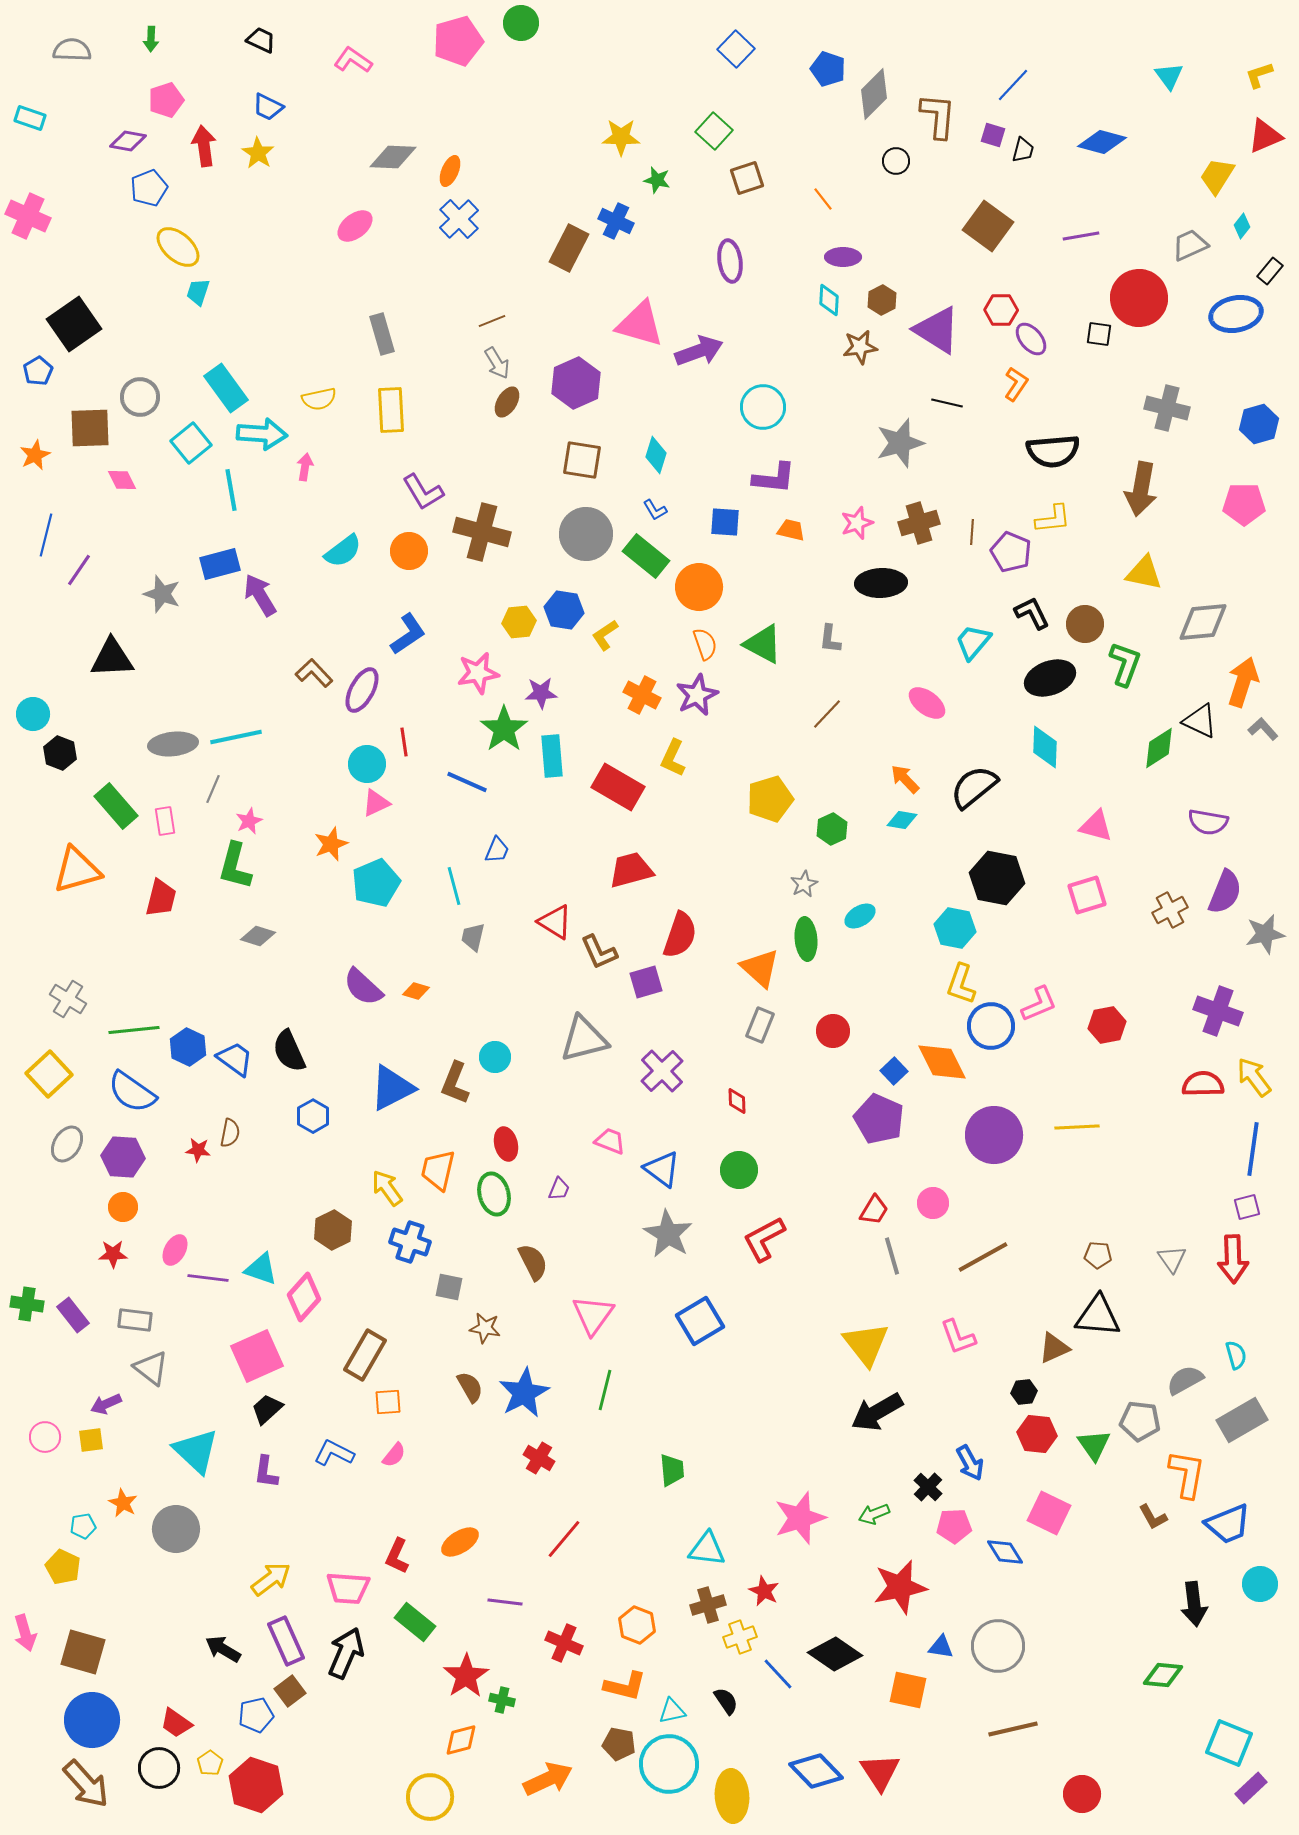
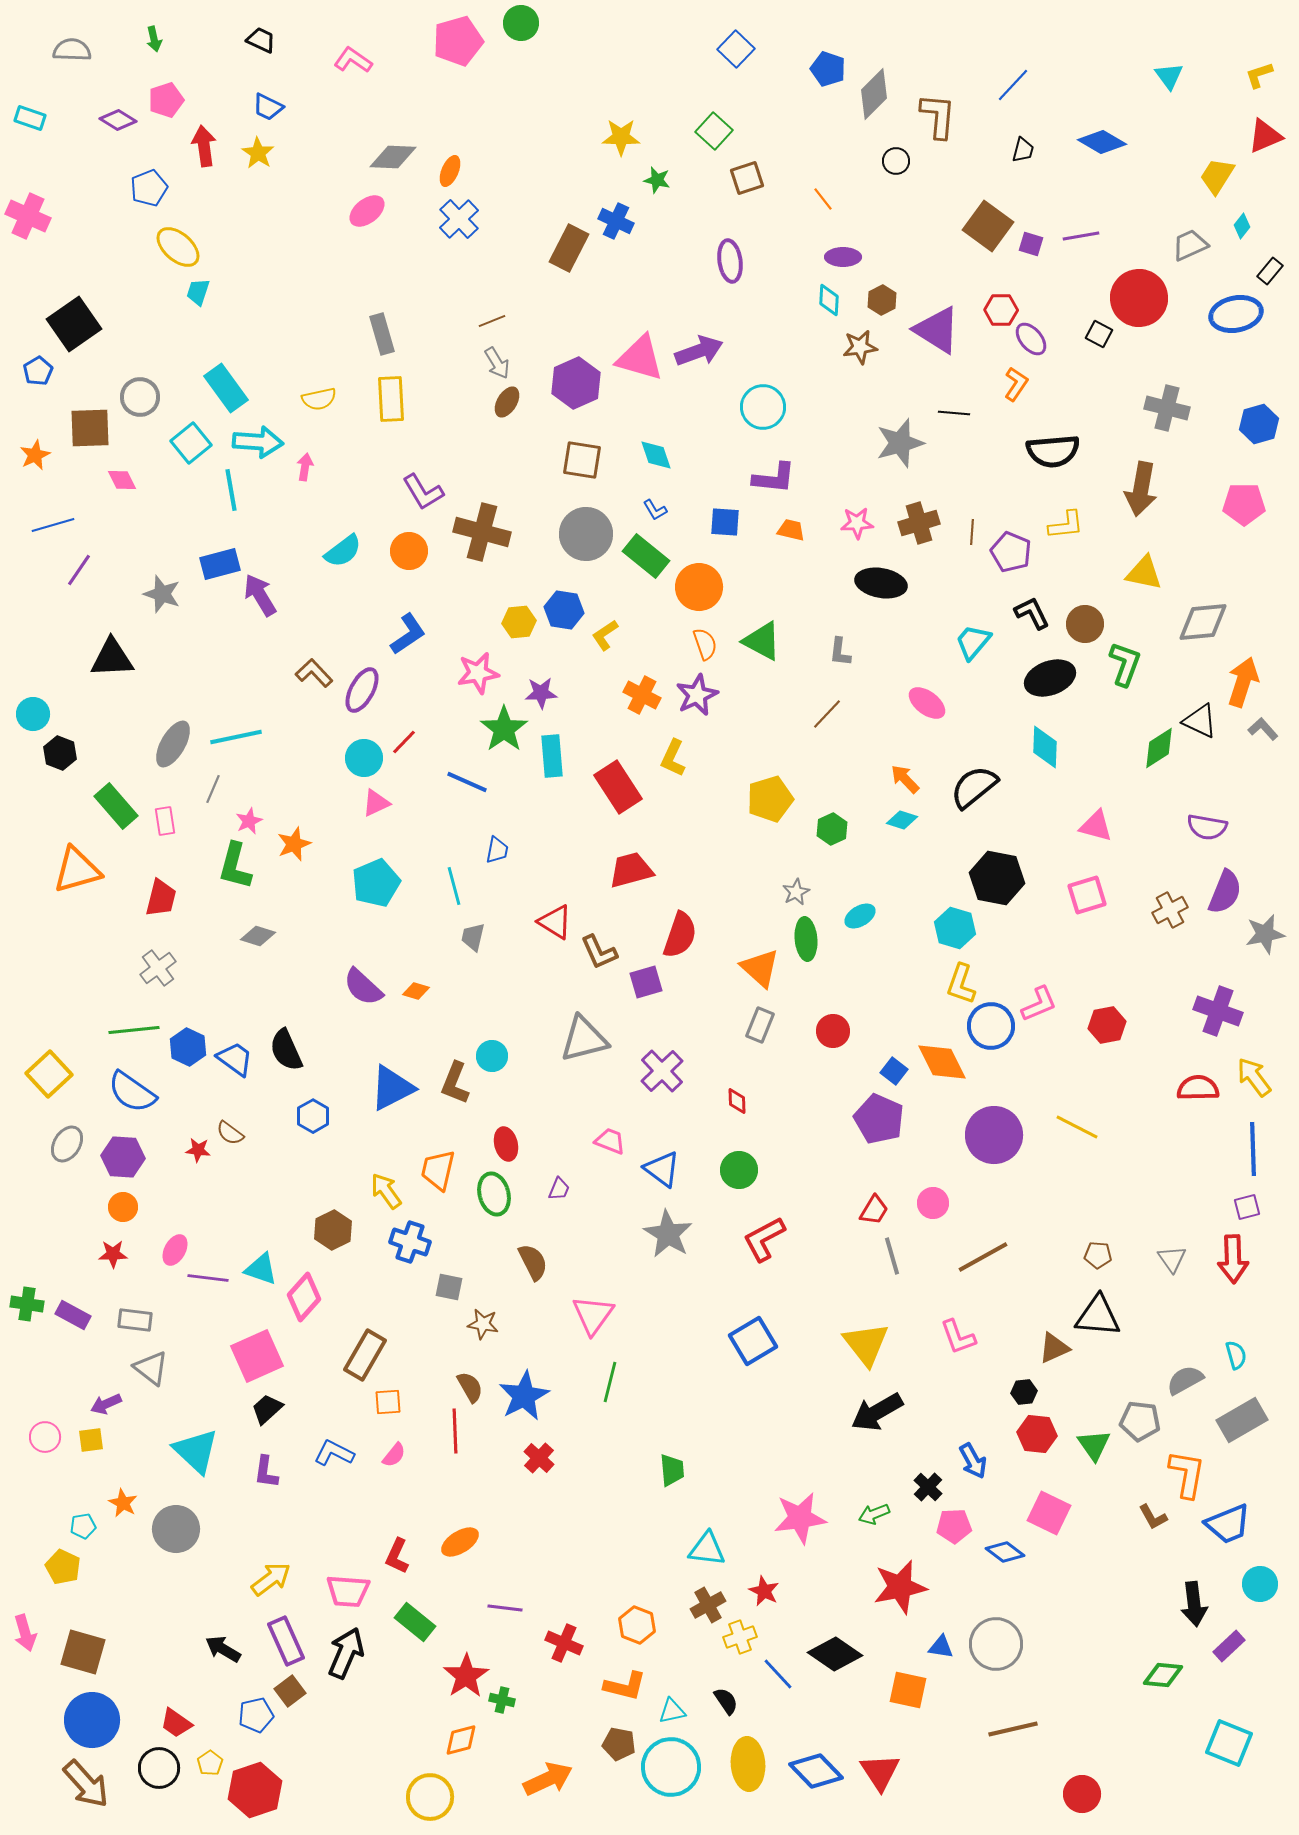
green arrow at (151, 39): moved 3 px right; rotated 15 degrees counterclockwise
purple square at (993, 135): moved 38 px right, 109 px down
purple diamond at (128, 141): moved 10 px left, 21 px up; rotated 21 degrees clockwise
blue diamond at (1102, 142): rotated 15 degrees clockwise
pink ellipse at (355, 226): moved 12 px right, 15 px up
pink triangle at (640, 324): moved 34 px down
black square at (1099, 334): rotated 20 degrees clockwise
black line at (947, 403): moved 7 px right, 10 px down; rotated 8 degrees counterclockwise
yellow rectangle at (391, 410): moved 11 px up
cyan arrow at (262, 434): moved 4 px left, 8 px down
cyan diamond at (656, 455): rotated 36 degrees counterclockwise
yellow L-shape at (1053, 519): moved 13 px right, 6 px down
pink star at (857, 523): rotated 16 degrees clockwise
blue line at (46, 535): moved 7 px right, 10 px up; rotated 60 degrees clockwise
black ellipse at (881, 583): rotated 12 degrees clockwise
gray L-shape at (830, 639): moved 10 px right, 13 px down
green triangle at (763, 644): moved 1 px left, 3 px up
red line at (404, 742): rotated 52 degrees clockwise
gray ellipse at (173, 744): rotated 54 degrees counterclockwise
cyan circle at (367, 764): moved 3 px left, 6 px up
red rectangle at (618, 787): rotated 27 degrees clockwise
cyan diamond at (902, 820): rotated 8 degrees clockwise
purple semicircle at (1208, 822): moved 1 px left, 5 px down
orange star at (331, 844): moved 37 px left
blue trapezoid at (497, 850): rotated 12 degrees counterclockwise
gray star at (804, 884): moved 8 px left, 8 px down
cyan hexagon at (955, 928): rotated 6 degrees clockwise
gray cross at (68, 999): moved 90 px right, 31 px up; rotated 21 degrees clockwise
black semicircle at (289, 1051): moved 3 px left, 1 px up
cyan circle at (495, 1057): moved 3 px left, 1 px up
blue square at (894, 1071): rotated 8 degrees counterclockwise
red semicircle at (1203, 1084): moved 5 px left, 4 px down
yellow line at (1077, 1127): rotated 30 degrees clockwise
brown semicircle at (230, 1133): rotated 116 degrees clockwise
blue line at (1253, 1149): rotated 10 degrees counterclockwise
yellow arrow at (387, 1188): moved 1 px left, 3 px down
purple rectangle at (73, 1315): rotated 24 degrees counterclockwise
blue square at (700, 1321): moved 53 px right, 20 px down
brown star at (485, 1328): moved 2 px left, 4 px up
green line at (605, 1390): moved 5 px right, 8 px up
blue star at (524, 1393): moved 3 px down
red cross at (539, 1458): rotated 12 degrees clockwise
blue arrow at (970, 1463): moved 3 px right, 2 px up
pink star at (800, 1518): rotated 10 degrees clockwise
red line at (564, 1539): moved 109 px left, 108 px up; rotated 42 degrees counterclockwise
blue diamond at (1005, 1552): rotated 21 degrees counterclockwise
pink trapezoid at (348, 1588): moved 3 px down
purple line at (505, 1602): moved 6 px down
brown cross at (708, 1605): rotated 12 degrees counterclockwise
gray circle at (998, 1646): moved 2 px left, 2 px up
cyan circle at (669, 1764): moved 2 px right, 3 px down
red hexagon at (256, 1785): moved 1 px left, 5 px down; rotated 22 degrees clockwise
purple rectangle at (1251, 1788): moved 22 px left, 142 px up
yellow ellipse at (732, 1796): moved 16 px right, 32 px up
